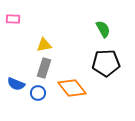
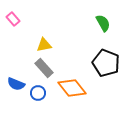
pink rectangle: rotated 48 degrees clockwise
green semicircle: moved 6 px up
black pentagon: rotated 24 degrees clockwise
gray rectangle: rotated 60 degrees counterclockwise
